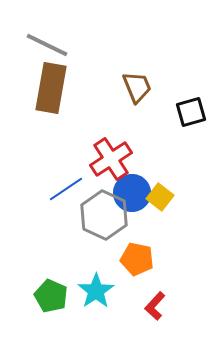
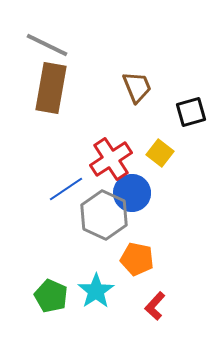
yellow square: moved 44 px up
